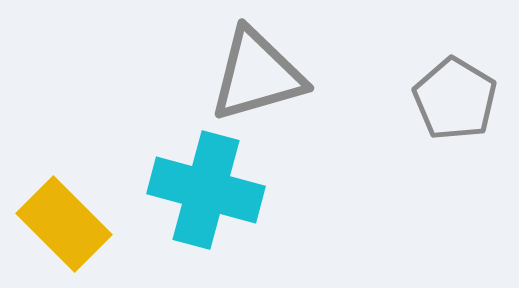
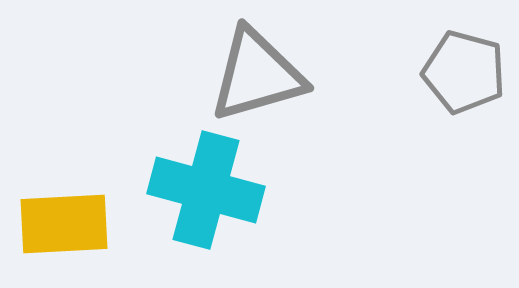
gray pentagon: moved 9 px right, 27 px up; rotated 16 degrees counterclockwise
yellow rectangle: rotated 48 degrees counterclockwise
